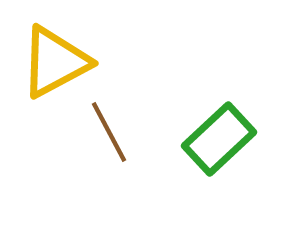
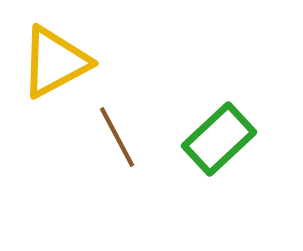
brown line: moved 8 px right, 5 px down
